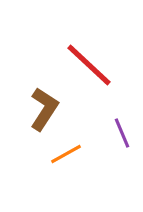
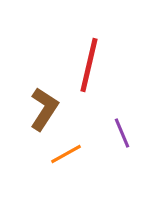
red line: rotated 60 degrees clockwise
